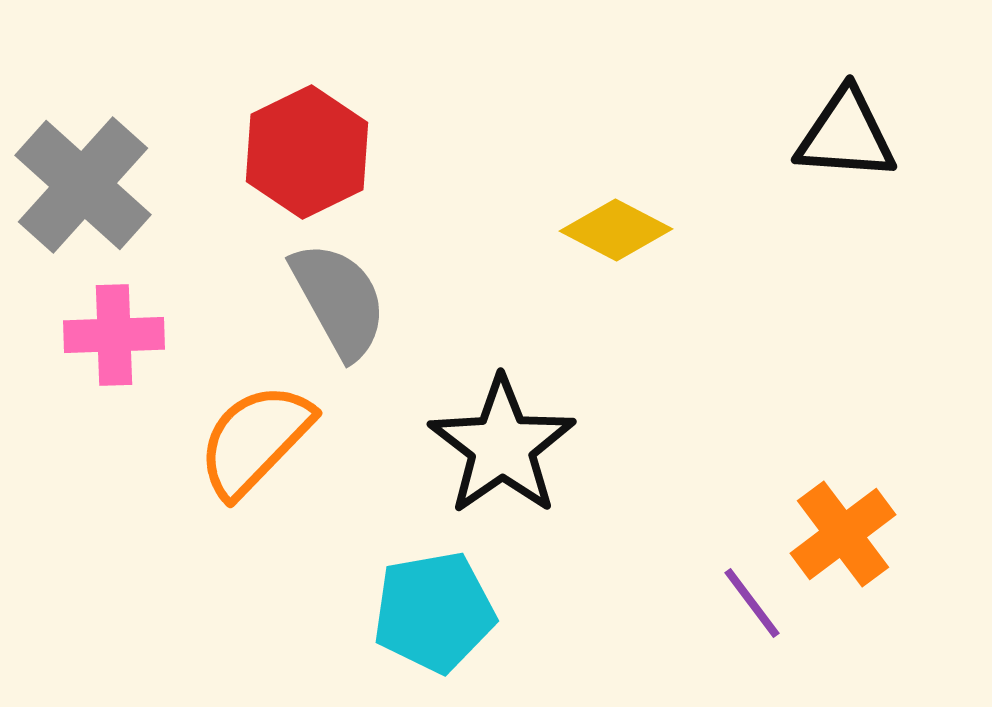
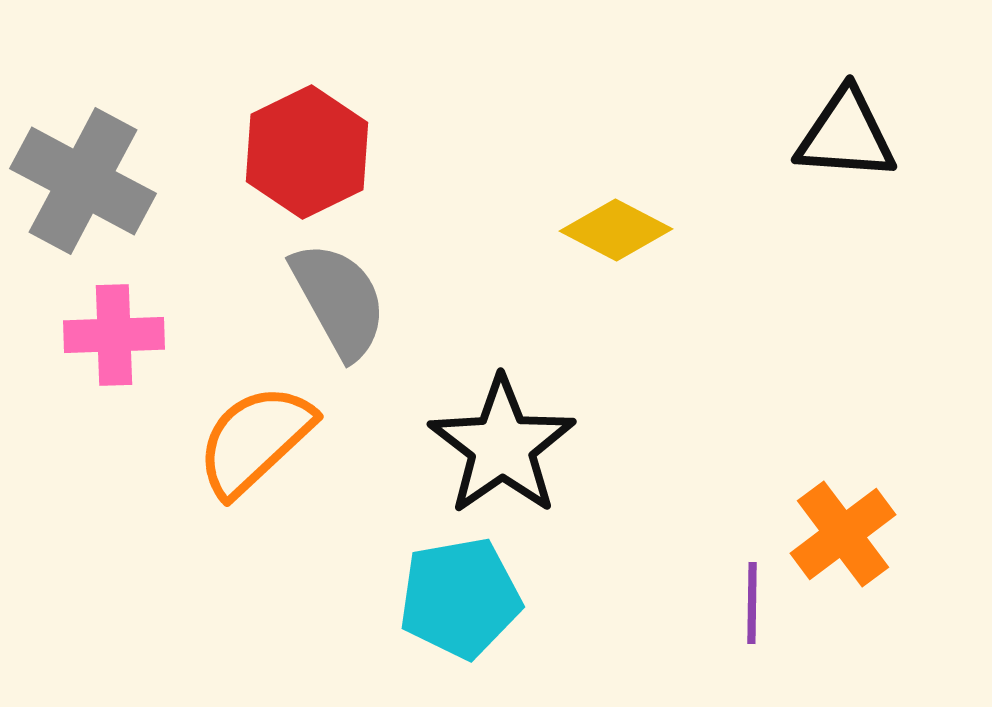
gray cross: moved 4 px up; rotated 14 degrees counterclockwise
orange semicircle: rotated 3 degrees clockwise
purple line: rotated 38 degrees clockwise
cyan pentagon: moved 26 px right, 14 px up
